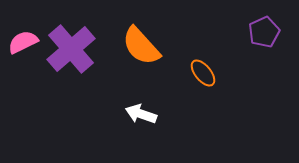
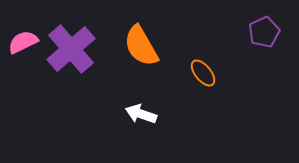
orange semicircle: rotated 12 degrees clockwise
